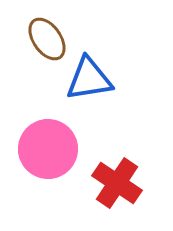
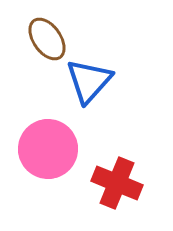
blue triangle: moved 2 px down; rotated 39 degrees counterclockwise
red cross: rotated 12 degrees counterclockwise
